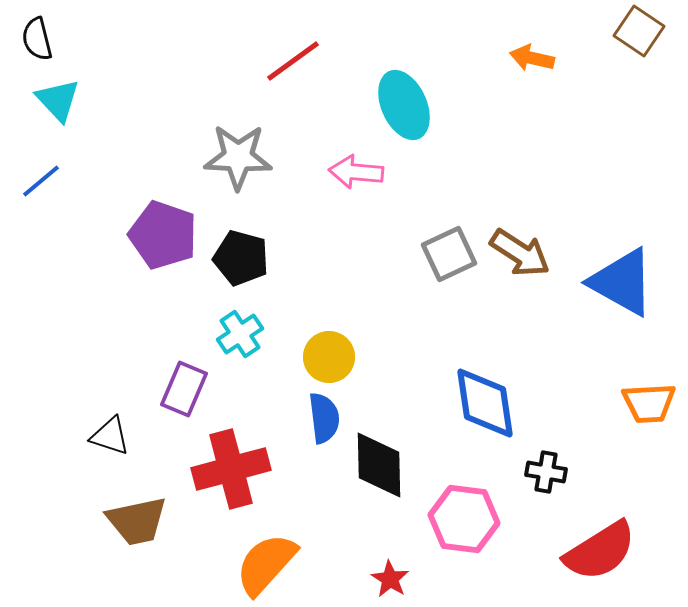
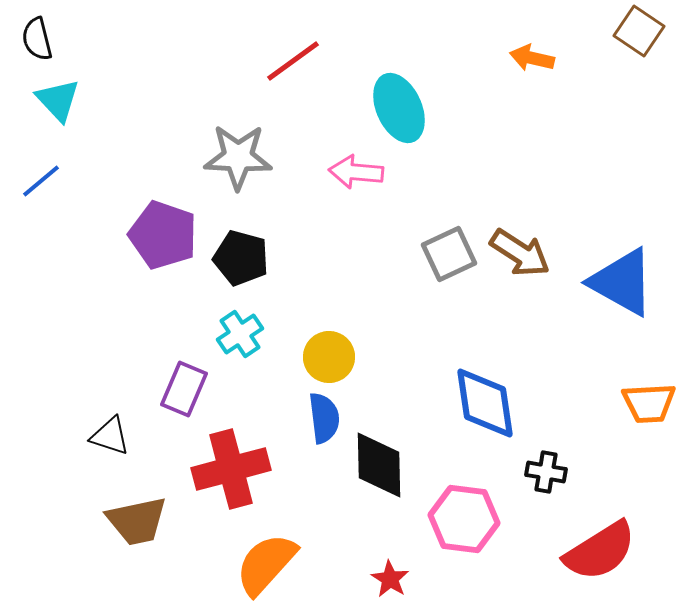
cyan ellipse: moved 5 px left, 3 px down
